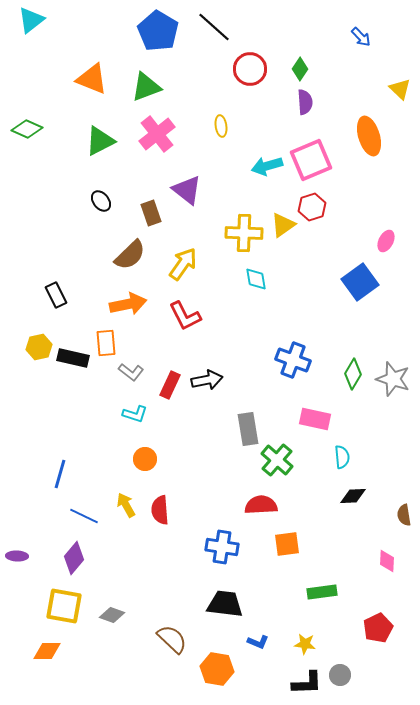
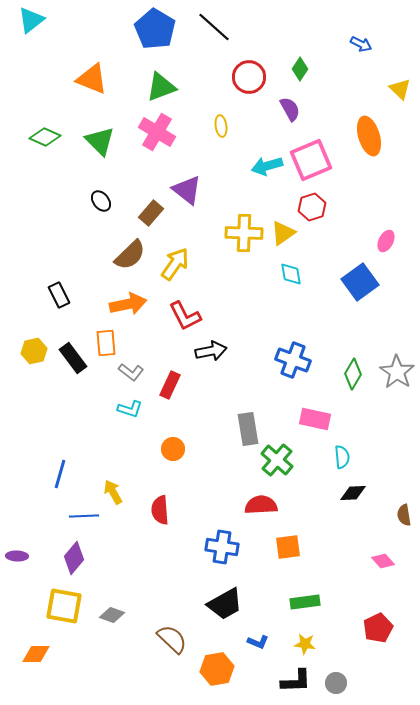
blue pentagon at (158, 31): moved 3 px left, 2 px up
blue arrow at (361, 37): moved 7 px down; rotated 20 degrees counterclockwise
red circle at (250, 69): moved 1 px left, 8 px down
green triangle at (146, 87): moved 15 px right
purple semicircle at (305, 102): moved 15 px left, 7 px down; rotated 25 degrees counterclockwise
green diamond at (27, 129): moved 18 px right, 8 px down
pink cross at (157, 134): moved 2 px up; rotated 21 degrees counterclockwise
green triangle at (100, 141): rotated 48 degrees counterclockwise
brown rectangle at (151, 213): rotated 60 degrees clockwise
yellow triangle at (283, 225): moved 8 px down
yellow arrow at (183, 264): moved 8 px left
cyan diamond at (256, 279): moved 35 px right, 5 px up
black rectangle at (56, 295): moved 3 px right
yellow hexagon at (39, 347): moved 5 px left, 4 px down
black rectangle at (73, 358): rotated 40 degrees clockwise
gray star at (393, 379): moved 4 px right, 7 px up; rotated 16 degrees clockwise
black arrow at (207, 380): moved 4 px right, 29 px up
cyan L-shape at (135, 414): moved 5 px left, 5 px up
orange circle at (145, 459): moved 28 px right, 10 px up
black diamond at (353, 496): moved 3 px up
yellow arrow at (126, 505): moved 13 px left, 13 px up
blue line at (84, 516): rotated 28 degrees counterclockwise
orange square at (287, 544): moved 1 px right, 3 px down
pink diamond at (387, 561): moved 4 px left; rotated 45 degrees counterclockwise
green rectangle at (322, 592): moved 17 px left, 10 px down
black trapezoid at (225, 604): rotated 144 degrees clockwise
orange diamond at (47, 651): moved 11 px left, 3 px down
orange hexagon at (217, 669): rotated 20 degrees counterclockwise
gray circle at (340, 675): moved 4 px left, 8 px down
black L-shape at (307, 683): moved 11 px left, 2 px up
